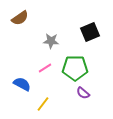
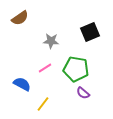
green pentagon: moved 1 px right, 1 px down; rotated 10 degrees clockwise
